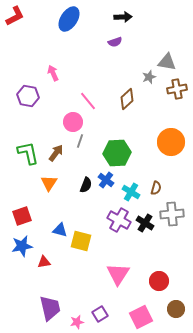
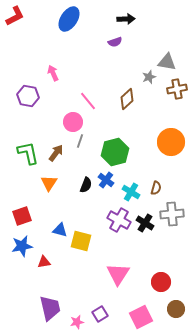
black arrow: moved 3 px right, 2 px down
green hexagon: moved 2 px left, 1 px up; rotated 12 degrees counterclockwise
red circle: moved 2 px right, 1 px down
